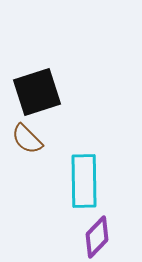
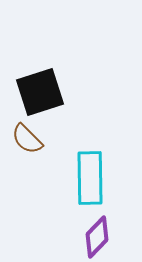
black square: moved 3 px right
cyan rectangle: moved 6 px right, 3 px up
